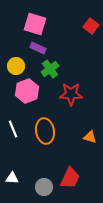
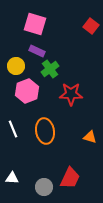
purple rectangle: moved 1 px left, 3 px down
